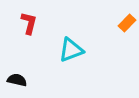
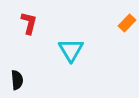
cyan triangle: rotated 40 degrees counterclockwise
black semicircle: rotated 72 degrees clockwise
